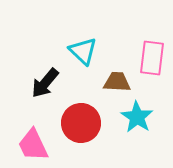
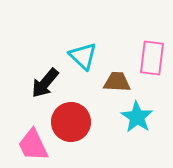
cyan triangle: moved 5 px down
red circle: moved 10 px left, 1 px up
